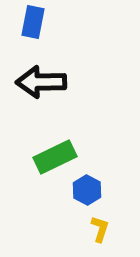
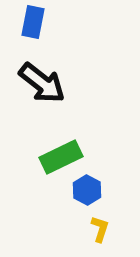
black arrow: moved 1 px right, 1 px down; rotated 141 degrees counterclockwise
green rectangle: moved 6 px right
